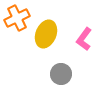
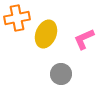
orange cross: rotated 15 degrees clockwise
pink L-shape: rotated 30 degrees clockwise
